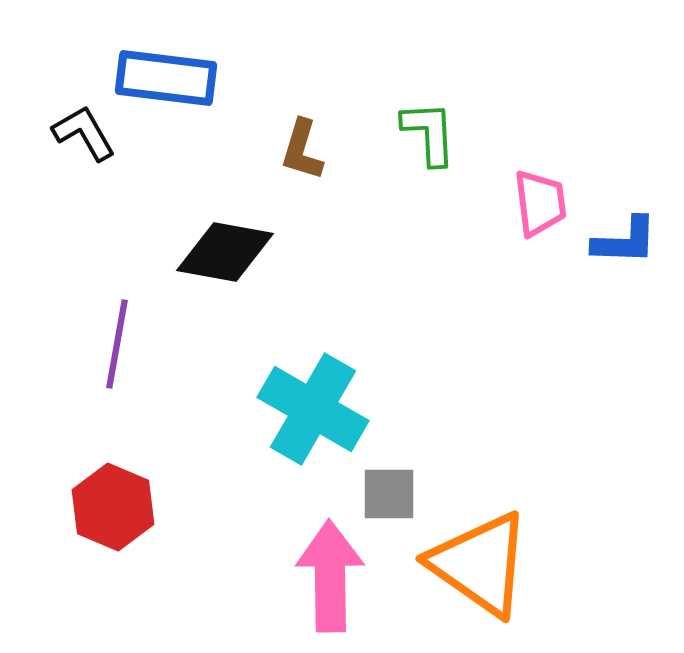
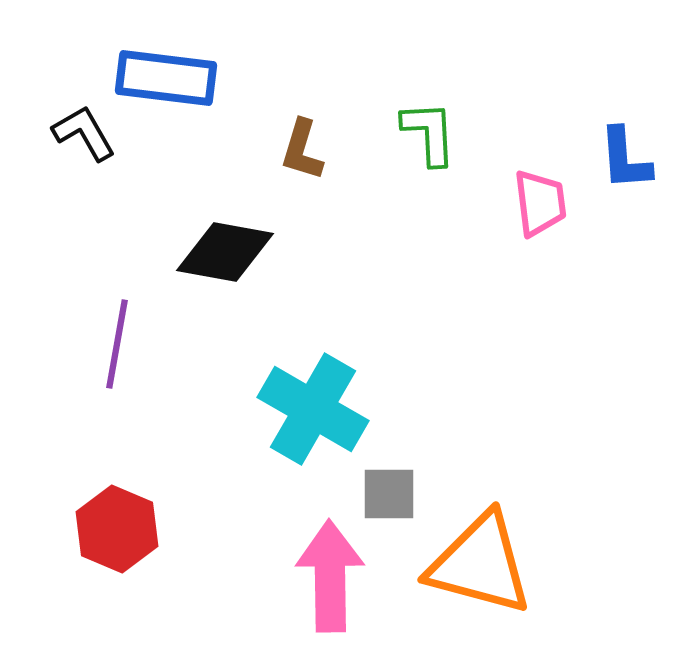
blue L-shape: moved 82 px up; rotated 84 degrees clockwise
red hexagon: moved 4 px right, 22 px down
orange triangle: rotated 20 degrees counterclockwise
